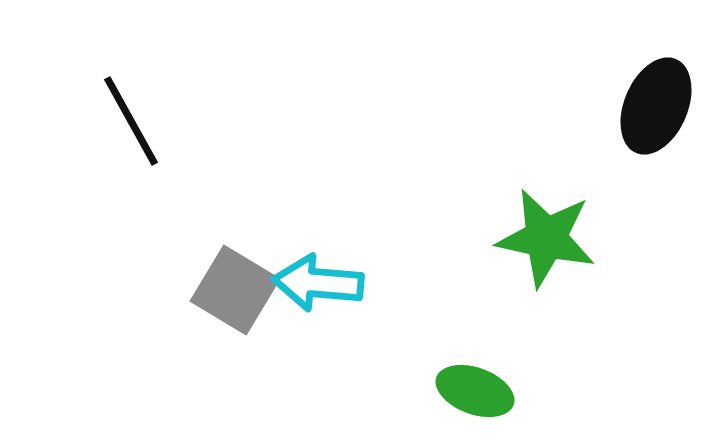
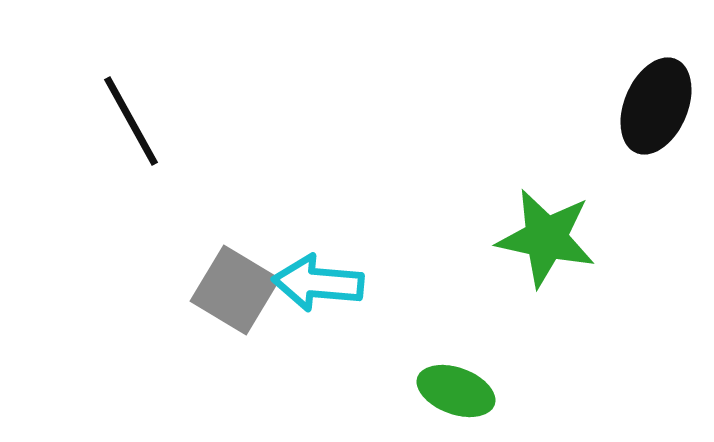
green ellipse: moved 19 px left
